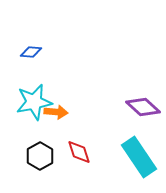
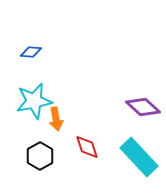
cyan star: moved 1 px up
orange arrow: moved 7 px down; rotated 75 degrees clockwise
red diamond: moved 8 px right, 5 px up
cyan rectangle: rotated 9 degrees counterclockwise
